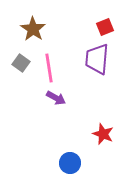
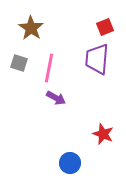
brown star: moved 2 px left, 1 px up
gray square: moved 2 px left; rotated 18 degrees counterclockwise
pink line: rotated 20 degrees clockwise
